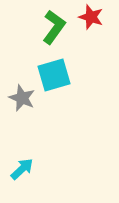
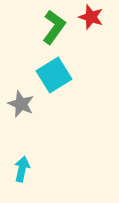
cyan square: rotated 16 degrees counterclockwise
gray star: moved 1 px left, 6 px down
cyan arrow: rotated 35 degrees counterclockwise
